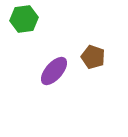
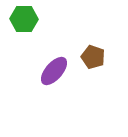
green hexagon: rotated 8 degrees clockwise
